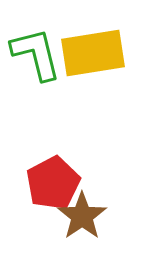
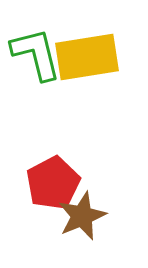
yellow rectangle: moved 6 px left, 4 px down
brown star: rotated 12 degrees clockwise
